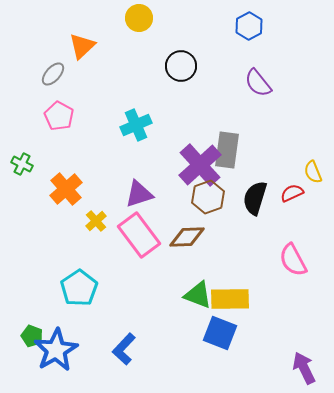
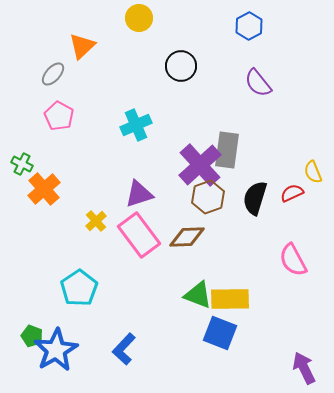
orange cross: moved 22 px left
